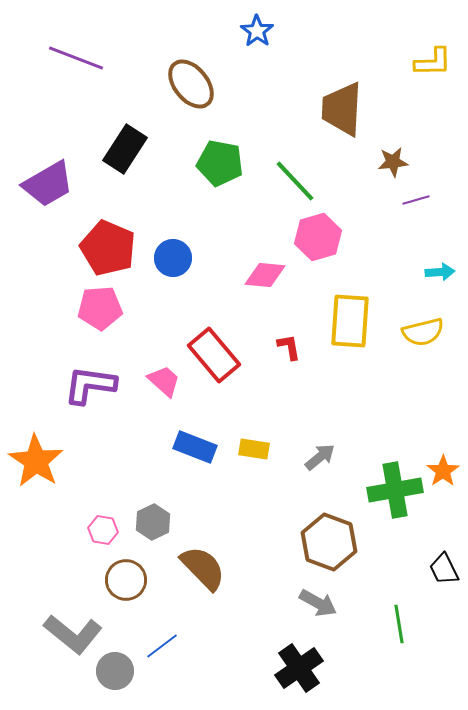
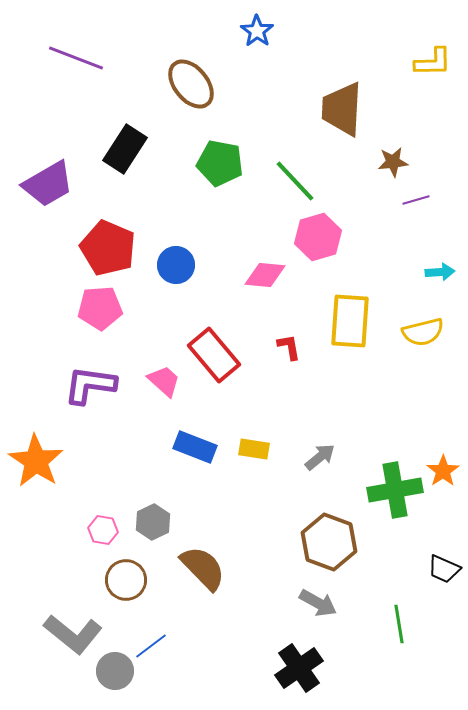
blue circle at (173, 258): moved 3 px right, 7 px down
black trapezoid at (444, 569): rotated 40 degrees counterclockwise
blue line at (162, 646): moved 11 px left
